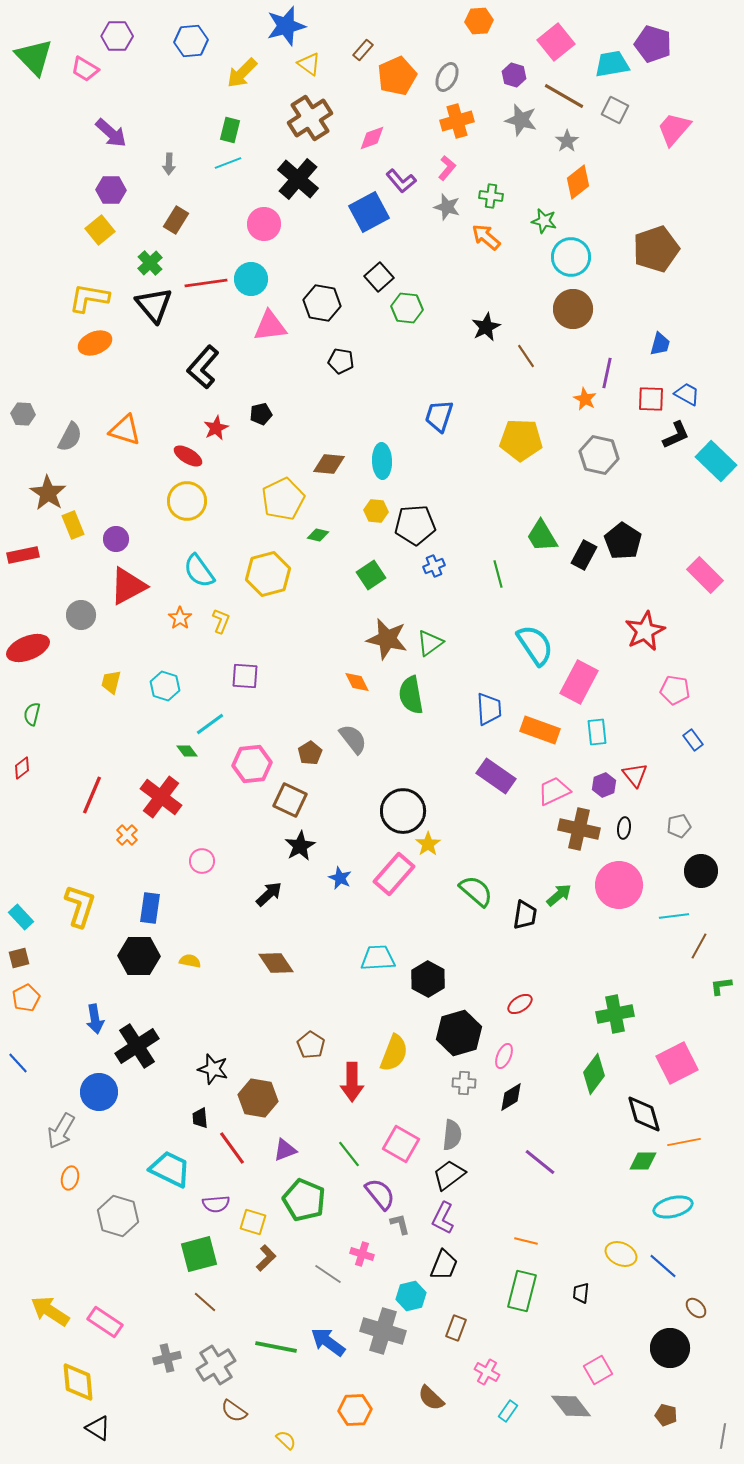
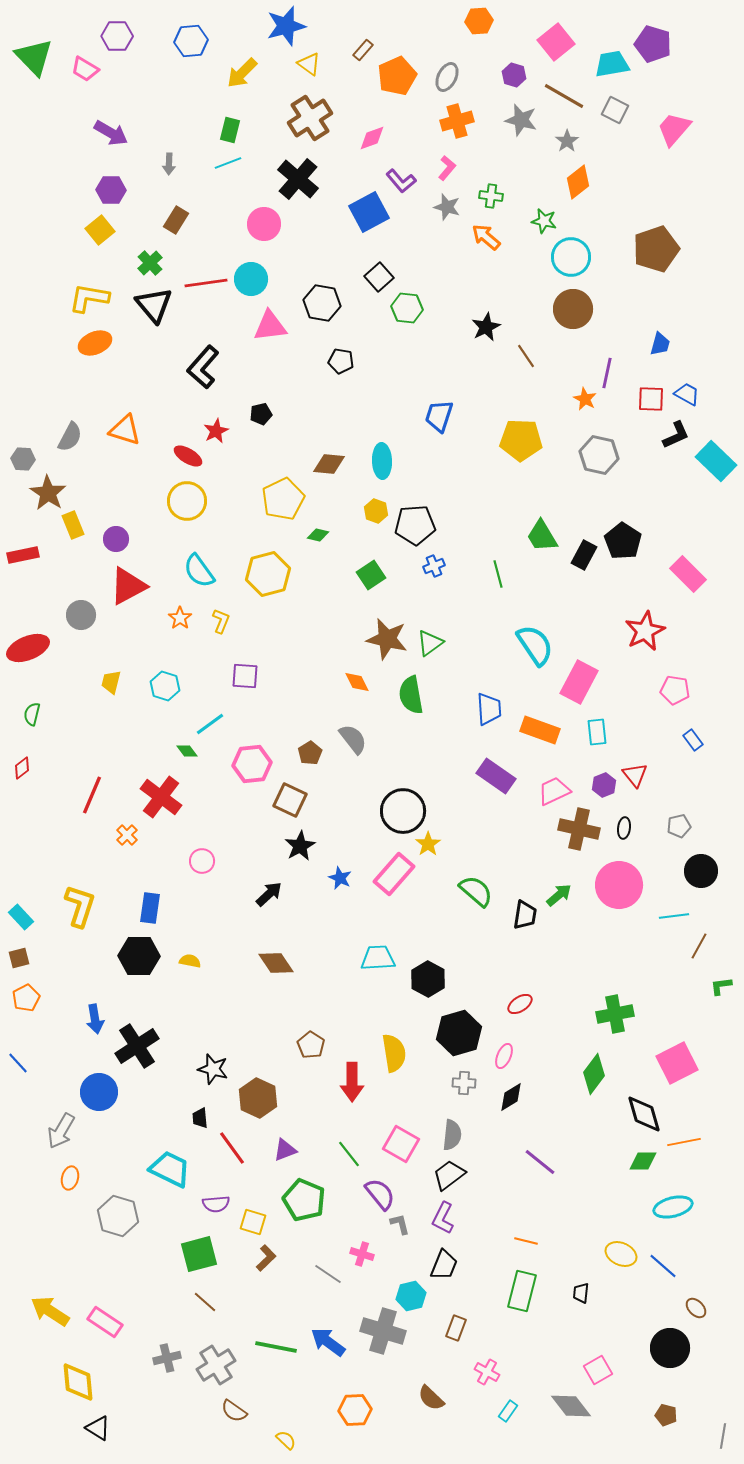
purple arrow at (111, 133): rotated 12 degrees counterclockwise
gray hexagon at (23, 414): moved 45 px down
red star at (216, 428): moved 3 px down
yellow hexagon at (376, 511): rotated 15 degrees clockwise
pink rectangle at (705, 575): moved 17 px left, 1 px up
yellow semicircle at (394, 1053): rotated 30 degrees counterclockwise
brown hexagon at (258, 1098): rotated 15 degrees clockwise
